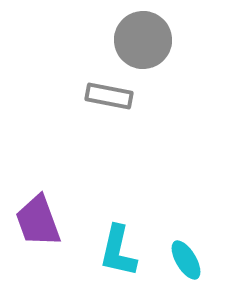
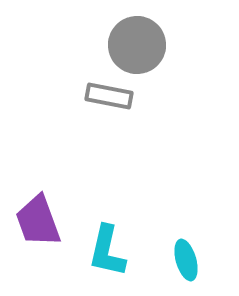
gray circle: moved 6 px left, 5 px down
cyan L-shape: moved 11 px left
cyan ellipse: rotated 15 degrees clockwise
